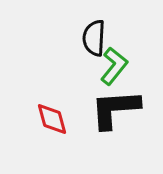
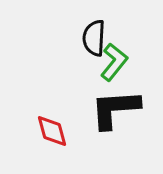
green L-shape: moved 4 px up
red diamond: moved 12 px down
